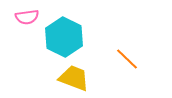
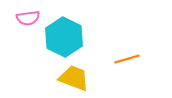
pink semicircle: moved 1 px right, 1 px down
orange line: rotated 60 degrees counterclockwise
